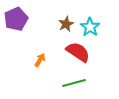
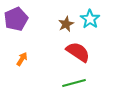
cyan star: moved 8 px up
orange arrow: moved 18 px left, 1 px up
